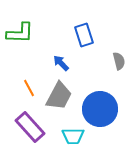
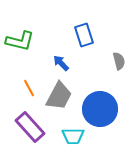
green L-shape: moved 8 px down; rotated 12 degrees clockwise
